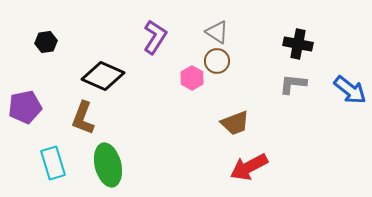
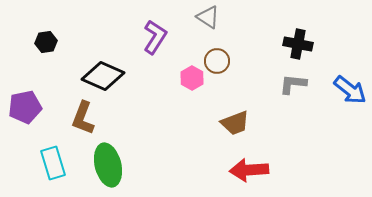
gray triangle: moved 9 px left, 15 px up
red arrow: moved 3 px down; rotated 24 degrees clockwise
